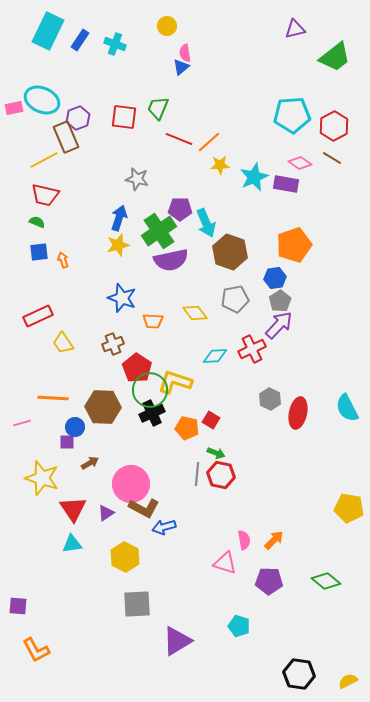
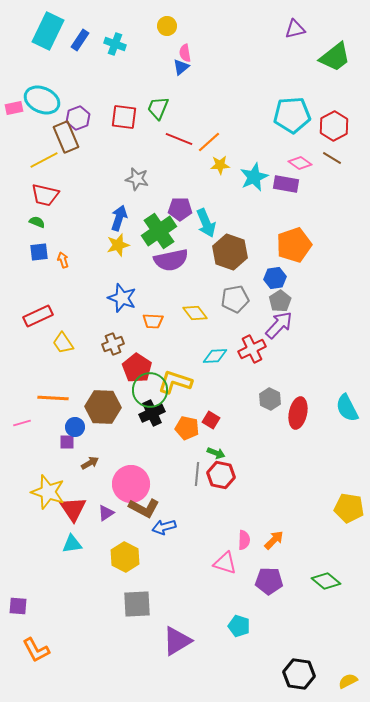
yellow star at (42, 478): moved 6 px right, 14 px down
pink semicircle at (244, 540): rotated 12 degrees clockwise
